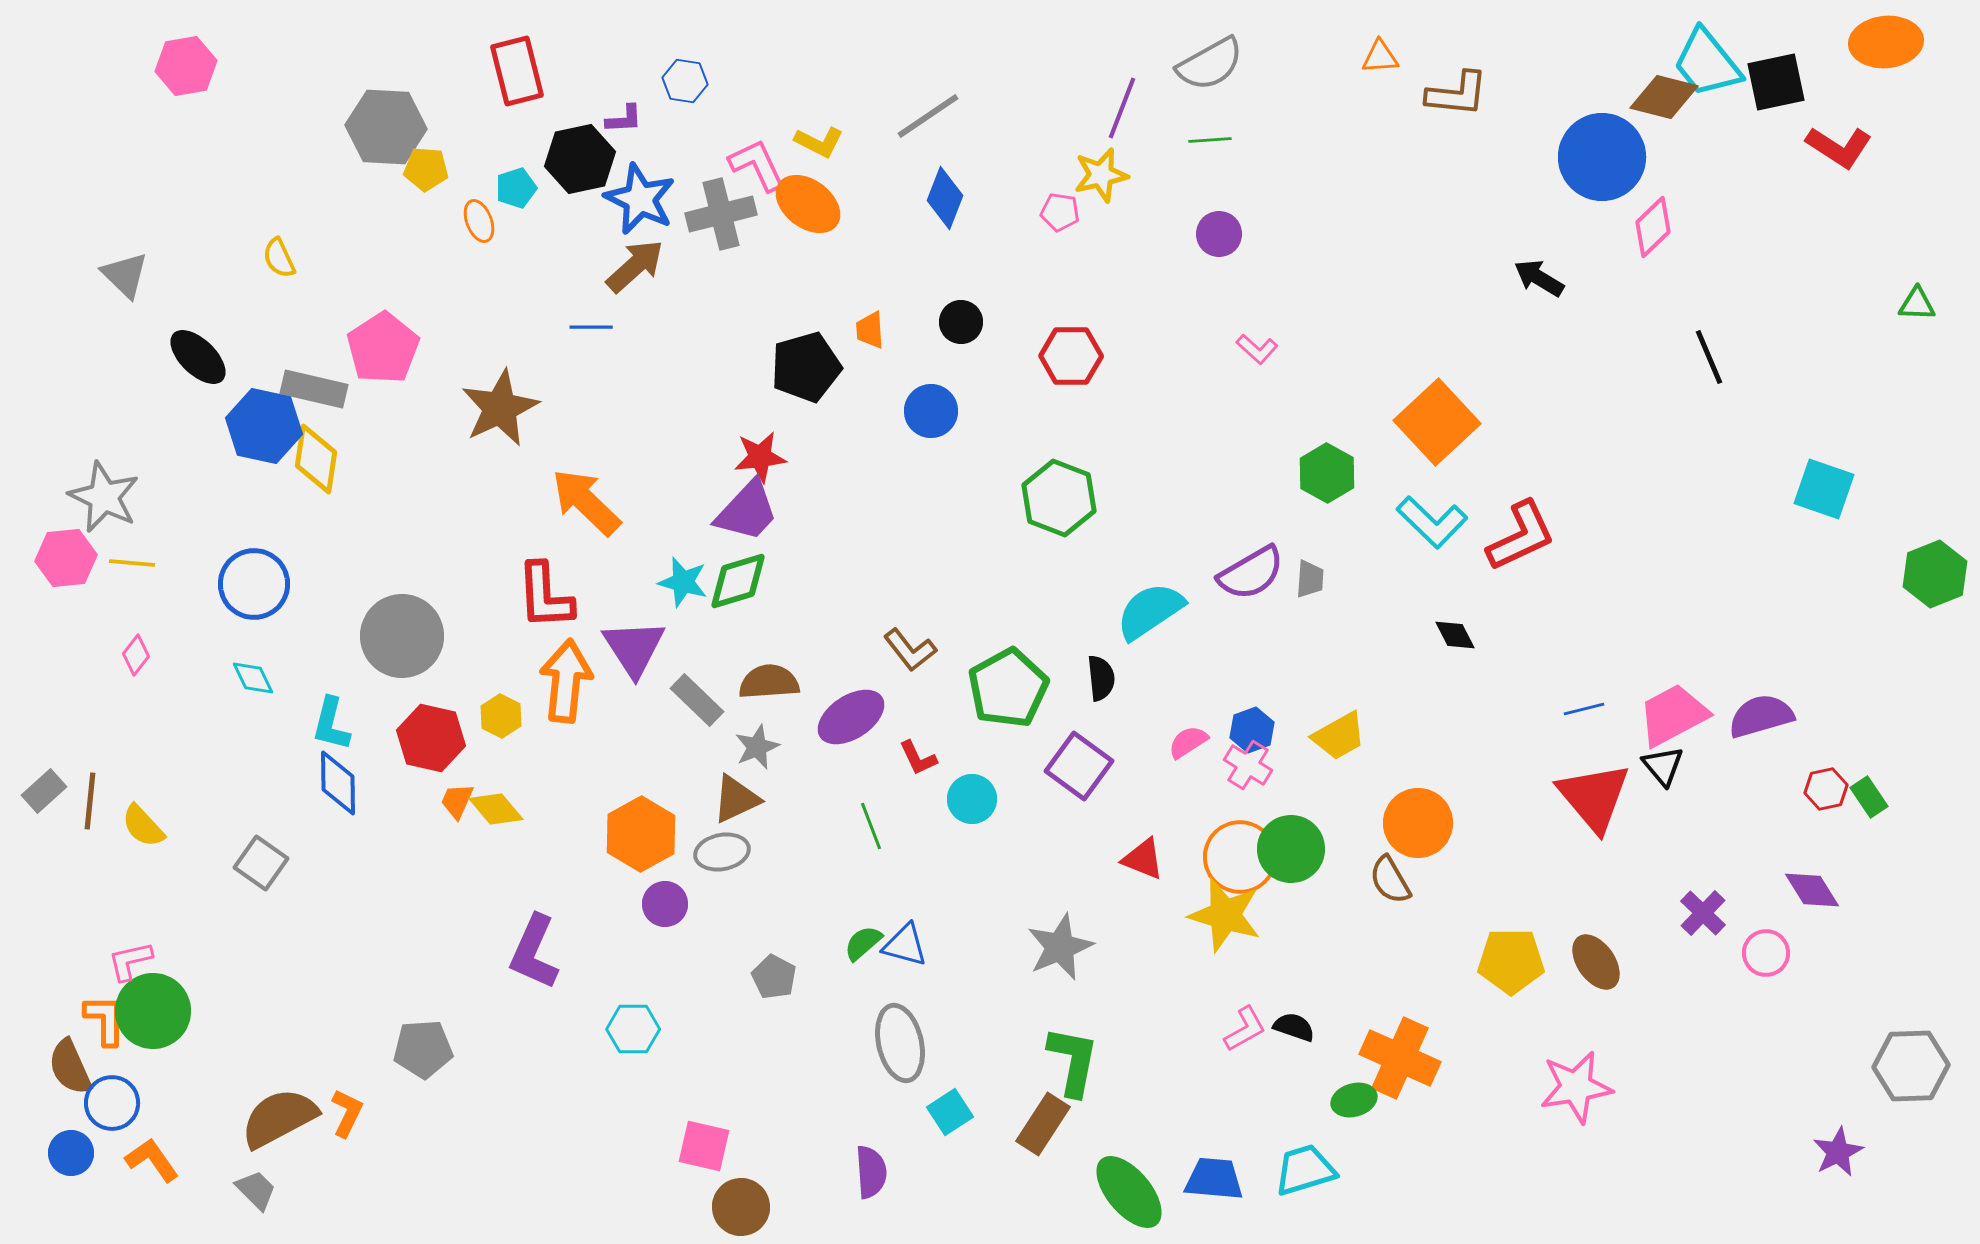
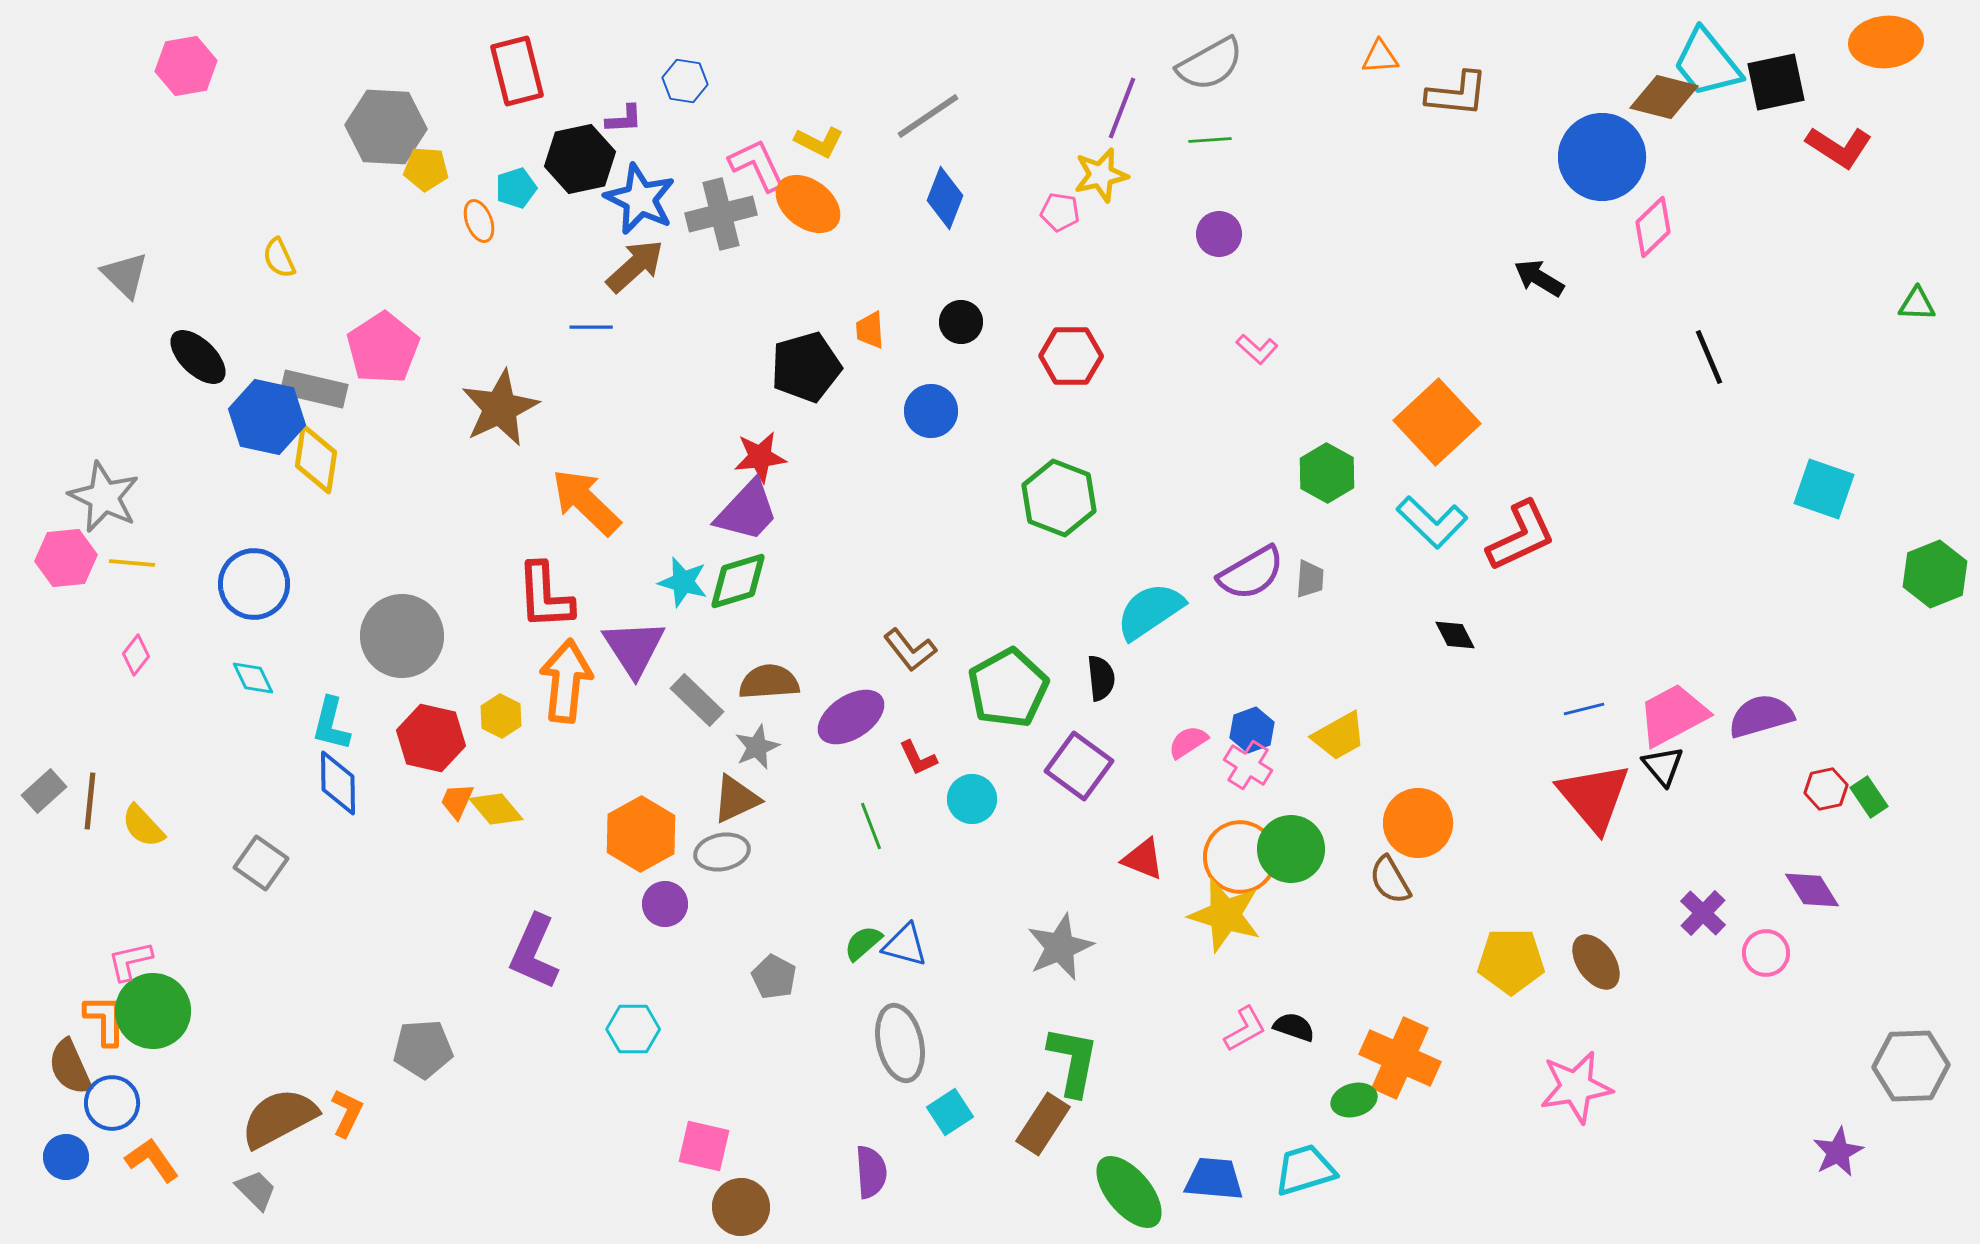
blue hexagon at (264, 426): moved 3 px right, 9 px up
blue circle at (71, 1153): moved 5 px left, 4 px down
